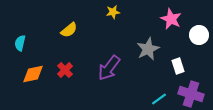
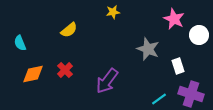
pink star: moved 3 px right
cyan semicircle: rotated 35 degrees counterclockwise
gray star: rotated 25 degrees counterclockwise
purple arrow: moved 2 px left, 13 px down
